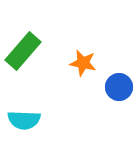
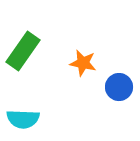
green rectangle: rotated 6 degrees counterclockwise
cyan semicircle: moved 1 px left, 1 px up
